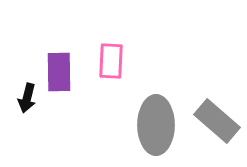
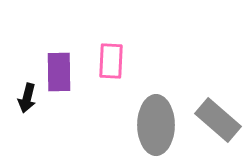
gray rectangle: moved 1 px right, 1 px up
